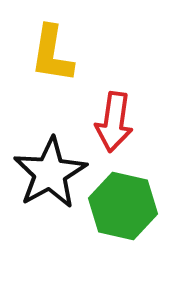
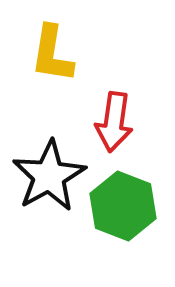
black star: moved 1 px left, 3 px down
green hexagon: rotated 8 degrees clockwise
